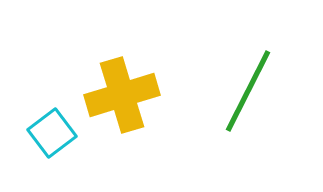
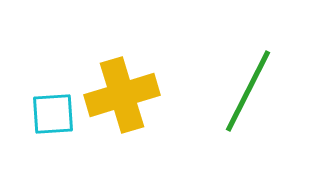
cyan square: moved 1 px right, 19 px up; rotated 33 degrees clockwise
